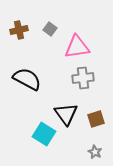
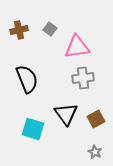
black semicircle: rotated 40 degrees clockwise
brown square: rotated 12 degrees counterclockwise
cyan square: moved 11 px left, 5 px up; rotated 15 degrees counterclockwise
